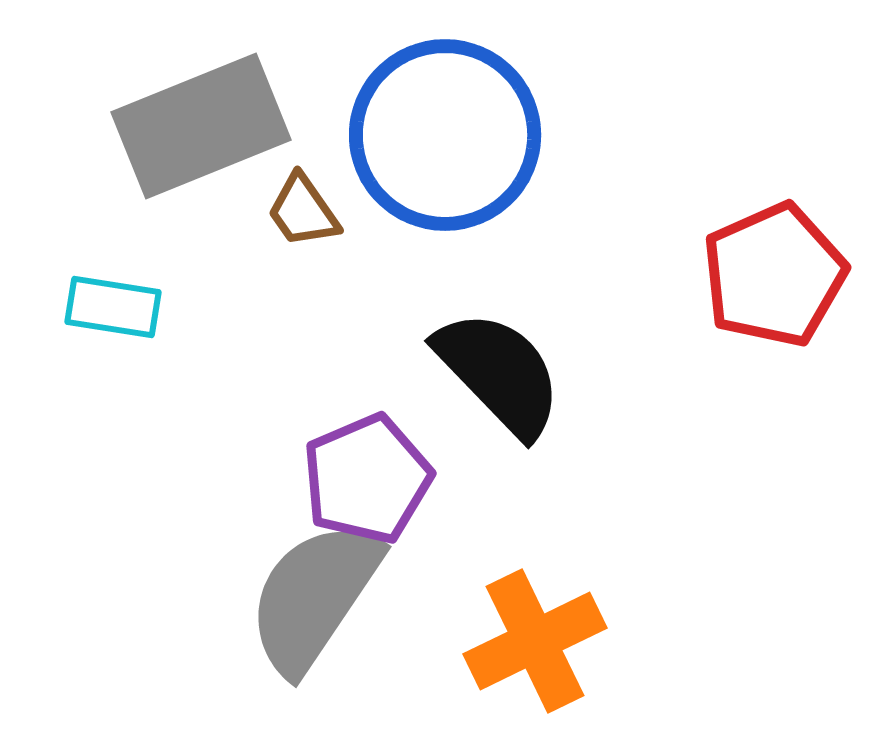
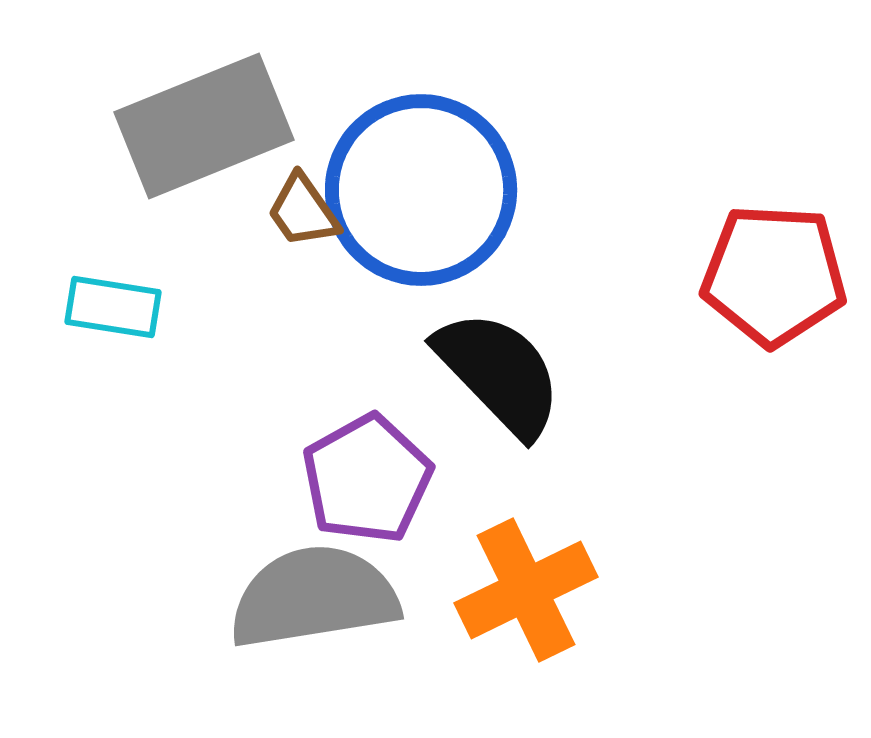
gray rectangle: moved 3 px right
blue circle: moved 24 px left, 55 px down
red pentagon: rotated 27 degrees clockwise
purple pentagon: rotated 6 degrees counterclockwise
gray semicircle: rotated 47 degrees clockwise
orange cross: moved 9 px left, 51 px up
